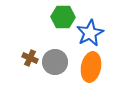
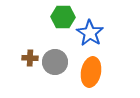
blue star: rotated 12 degrees counterclockwise
brown cross: rotated 21 degrees counterclockwise
orange ellipse: moved 5 px down
